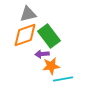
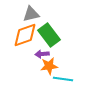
gray triangle: moved 3 px right
green rectangle: moved 1 px up
orange star: moved 2 px left
cyan line: rotated 18 degrees clockwise
